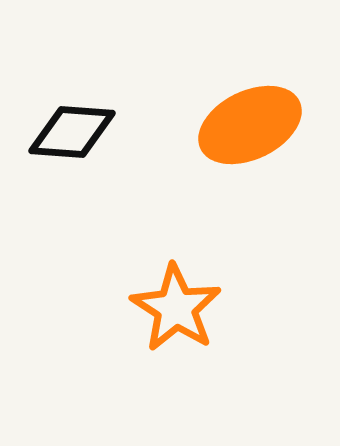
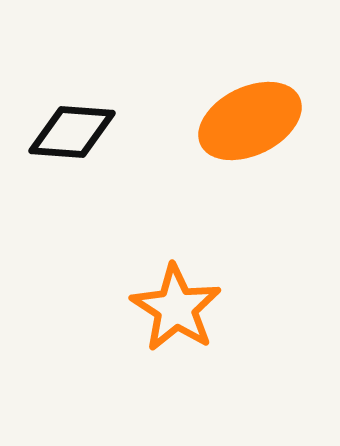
orange ellipse: moved 4 px up
